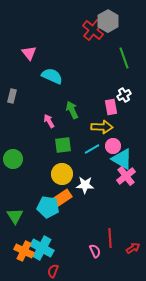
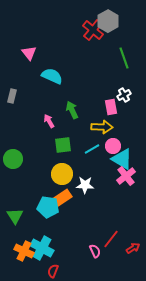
red line: moved 1 px right, 1 px down; rotated 42 degrees clockwise
